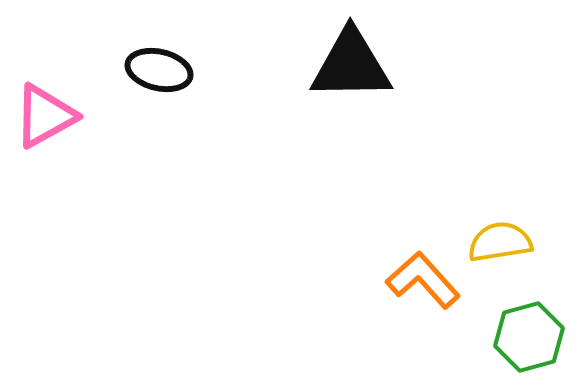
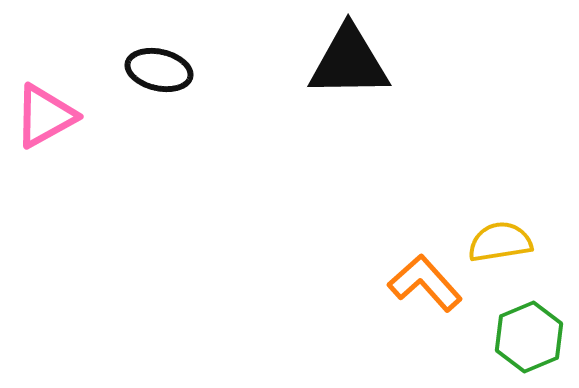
black triangle: moved 2 px left, 3 px up
orange L-shape: moved 2 px right, 3 px down
green hexagon: rotated 8 degrees counterclockwise
